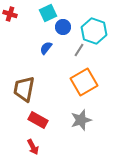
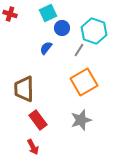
blue circle: moved 1 px left, 1 px down
brown trapezoid: rotated 12 degrees counterclockwise
red rectangle: rotated 24 degrees clockwise
